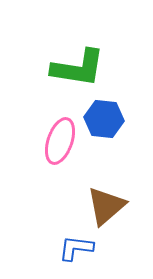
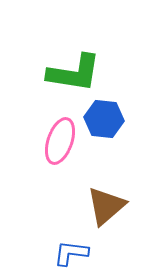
green L-shape: moved 4 px left, 5 px down
blue L-shape: moved 5 px left, 5 px down
